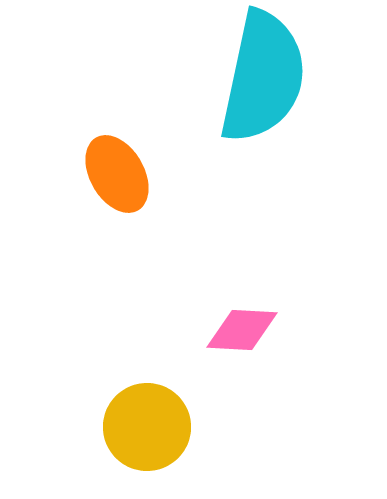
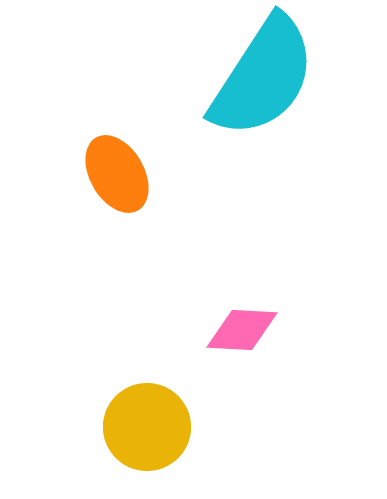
cyan semicircle: rotated 21 degrees clockwise
